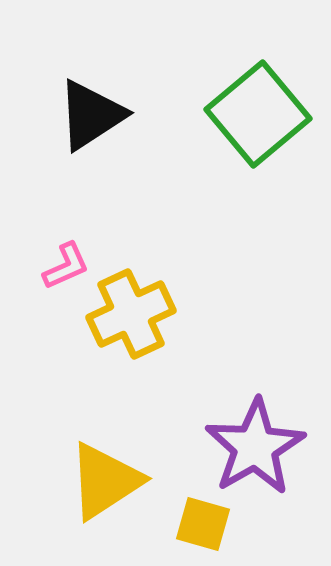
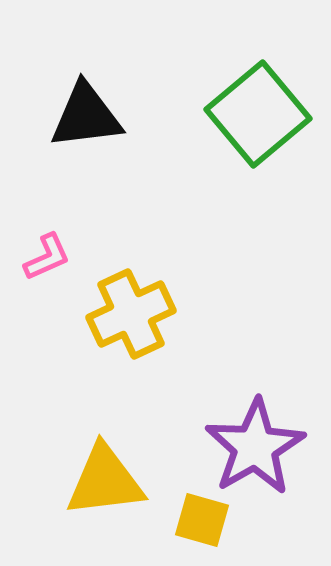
black triangle: moved 5 px left, 1 px down; rotated 26 degrees clockwise
pink L-shape: moved 19 px left, 9 px up
yellow triangle: rotated 26 degrees clockwise
yellow square: moved 1 px left, 4 px up
